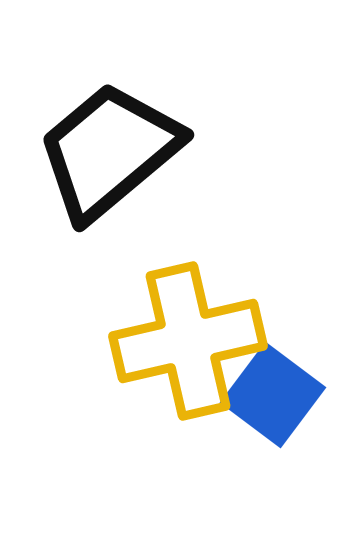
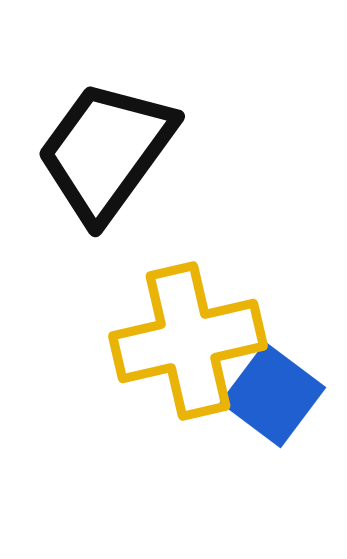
black trapezoid: moved 3 px left; rotated 14 degrees counterclockwise
